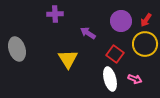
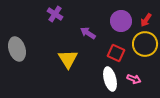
purple cross: rotated 35 degrees clockwise
red square: moved 1 px right, 1 px up; rotated 12 degrees counterclockwise
pink arrow: moved 1 px left
